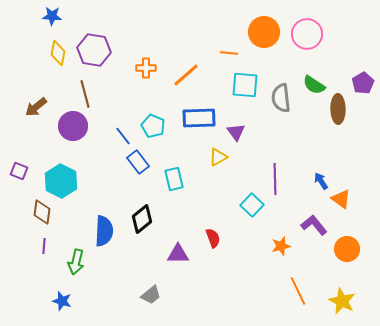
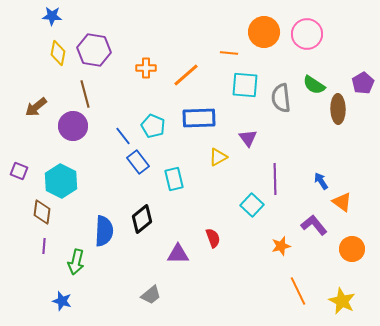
purple triangle at (236, 132): moved 12 px right, 6 px down
orange triangle at (341, 199): moved 1 px right, 3 px down
orange circle at (347, 249): moved 5 px right
